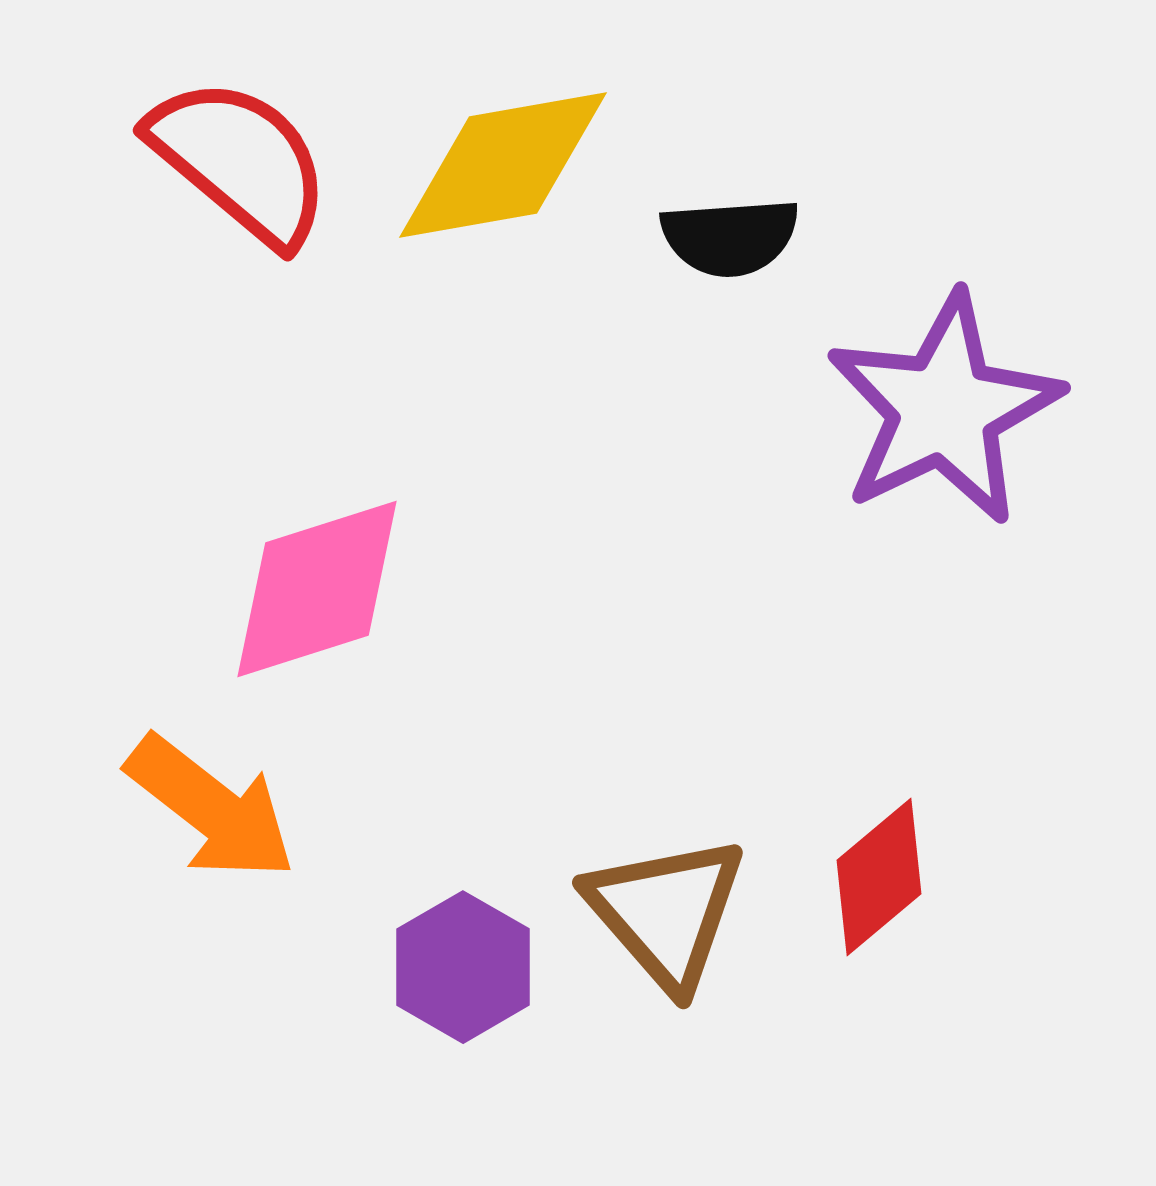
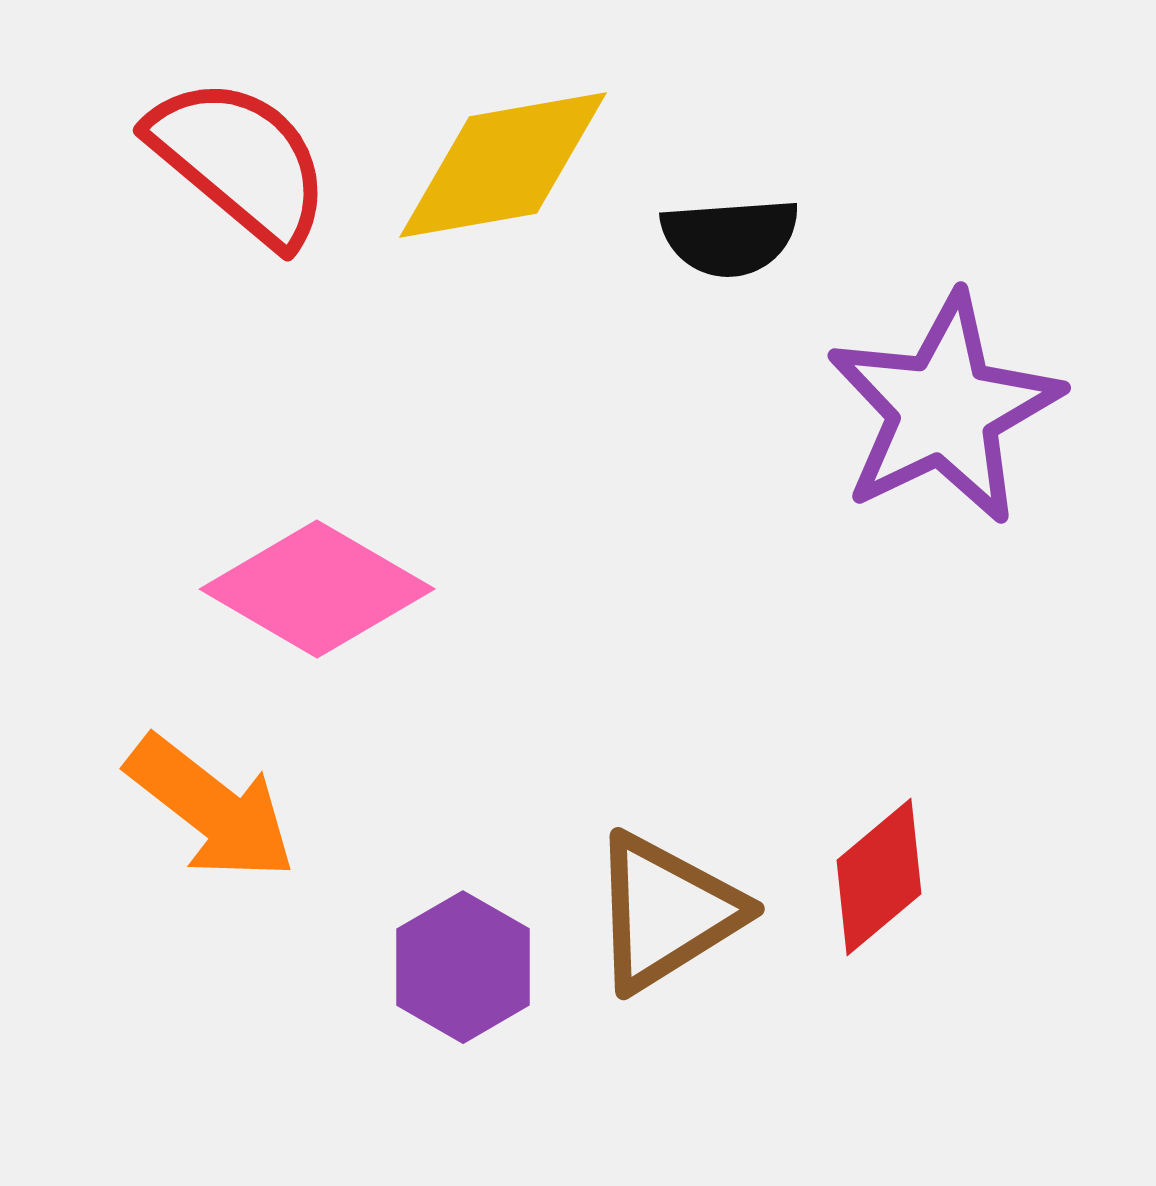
pink diamond: rotated 48 degrees clockwise
brown triangle: rotated 39 degrees clockwise
